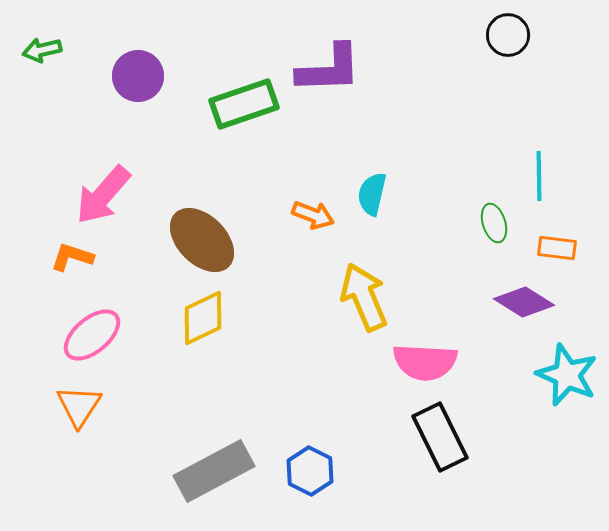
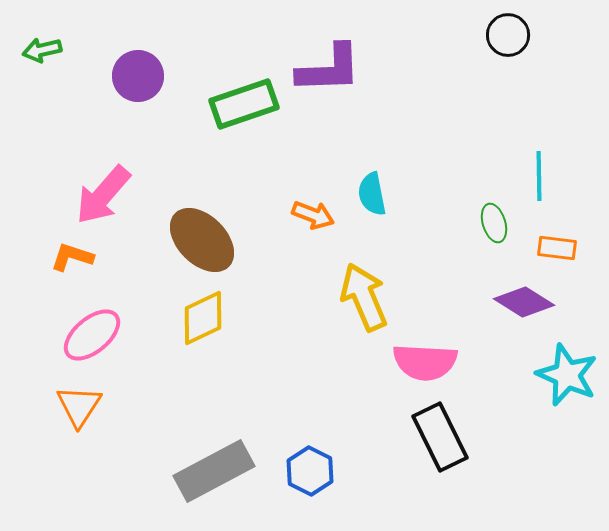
cyan semicircle: rotated 24 degrees counterclockwise
